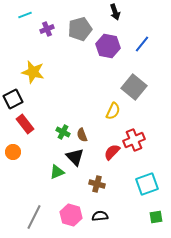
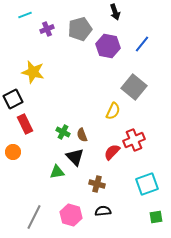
red rectangle: rotated 12 degrees clockwise
green triangle: rotated 14 degrees clockwise
black semicircle: moved 3 px right, 5 px up
